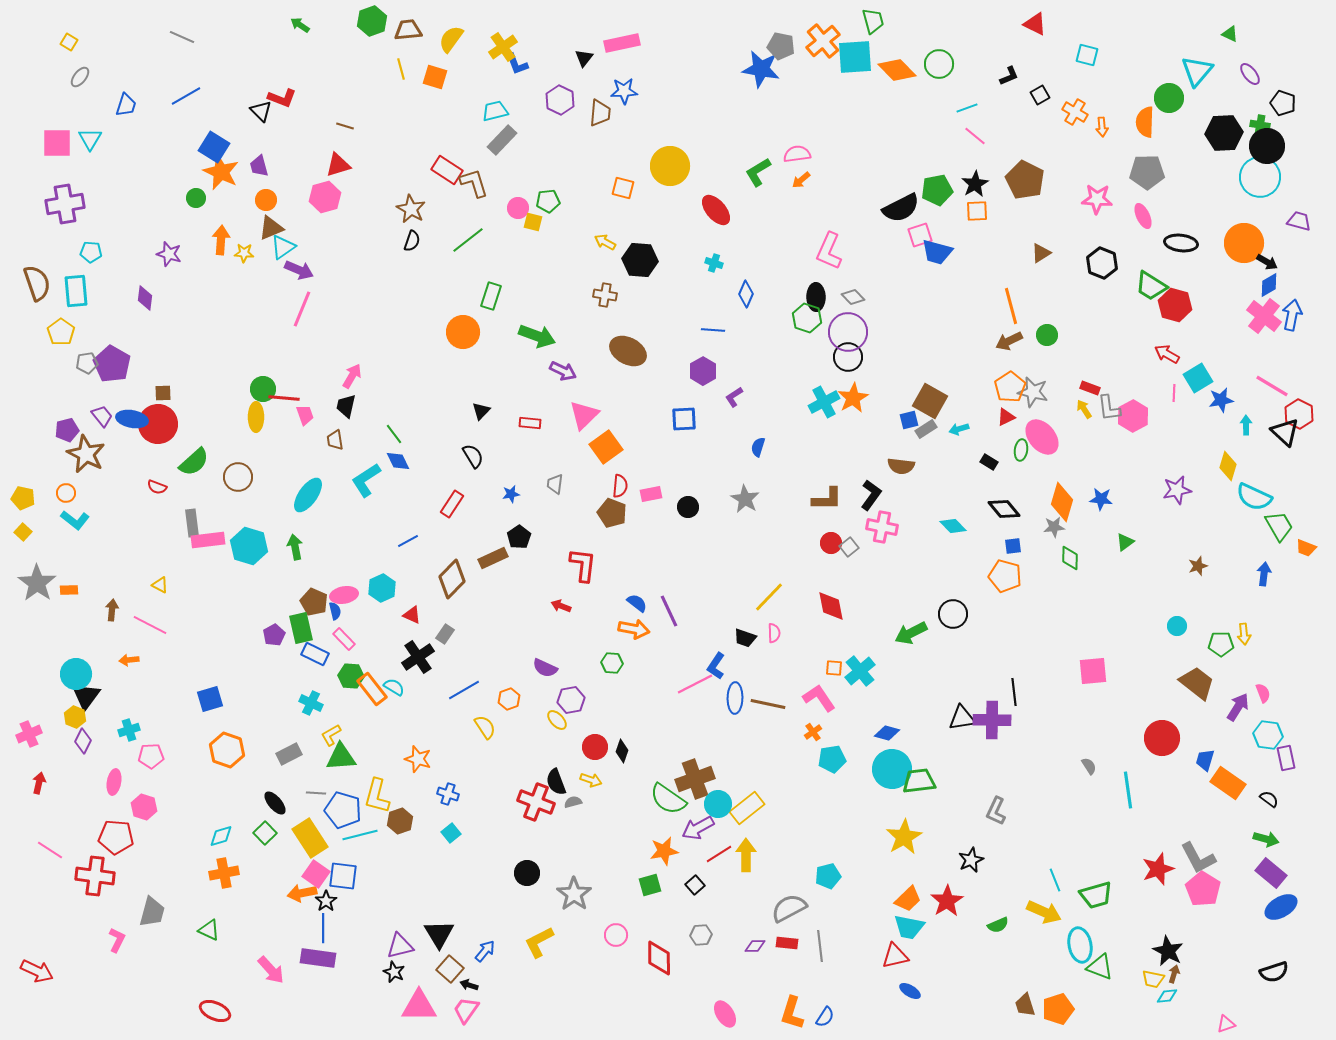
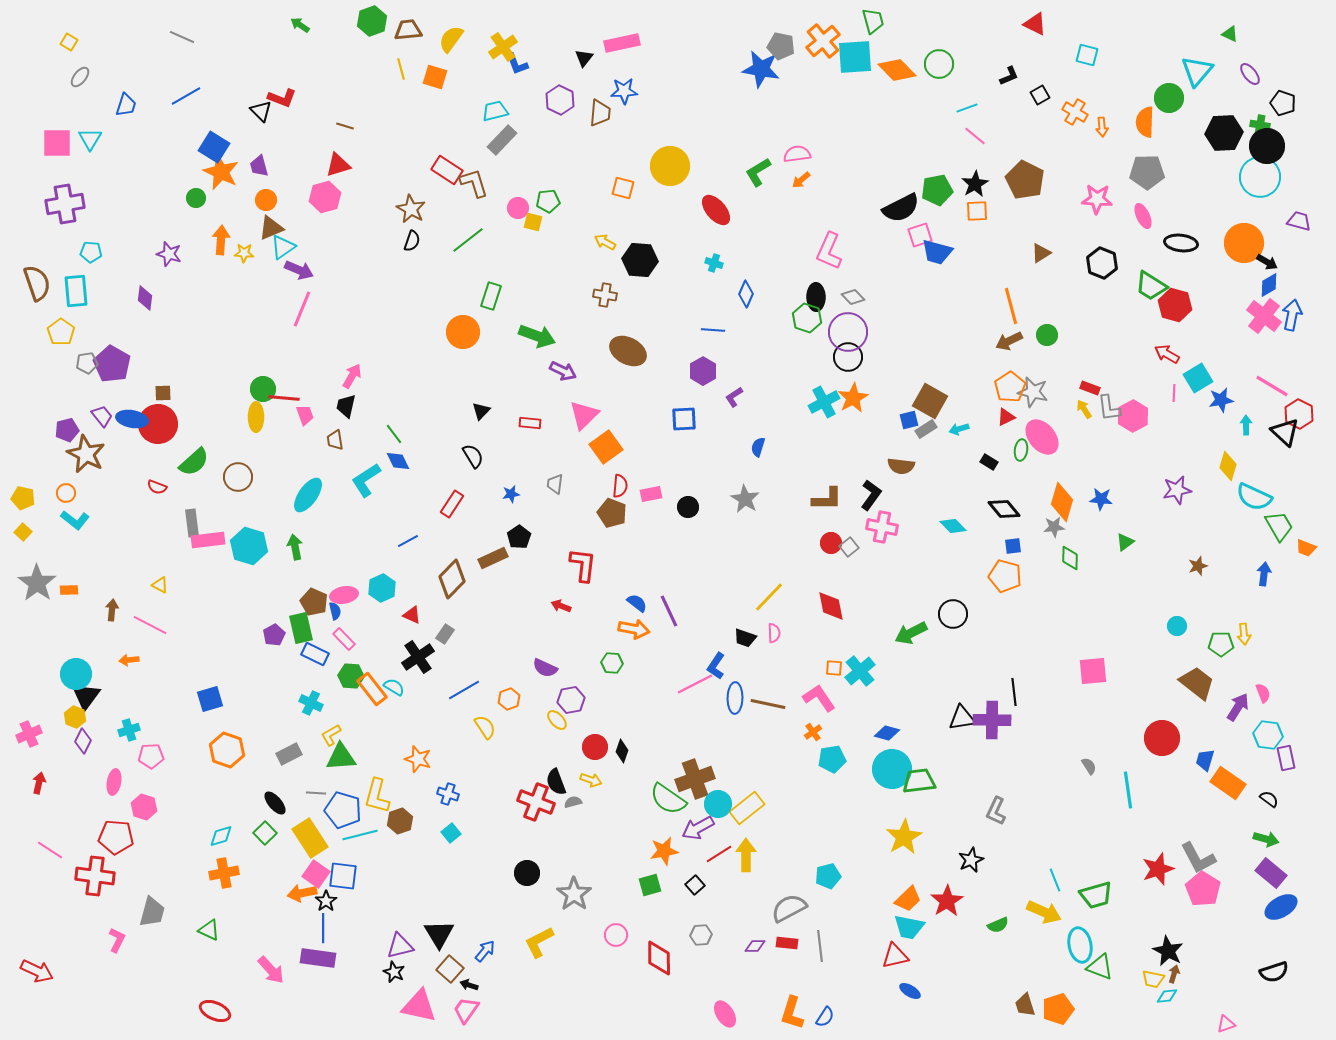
pink triangle at (419, 1006): rotated 12 degrees clockwise
